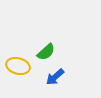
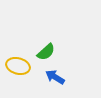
blue arrow: rotated 72 degrees clockwise
